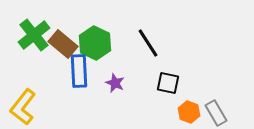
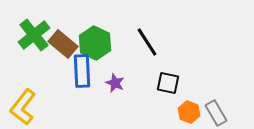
black line: moved 1 px left, 1 px up
blue rectangle: moved 3 px right
